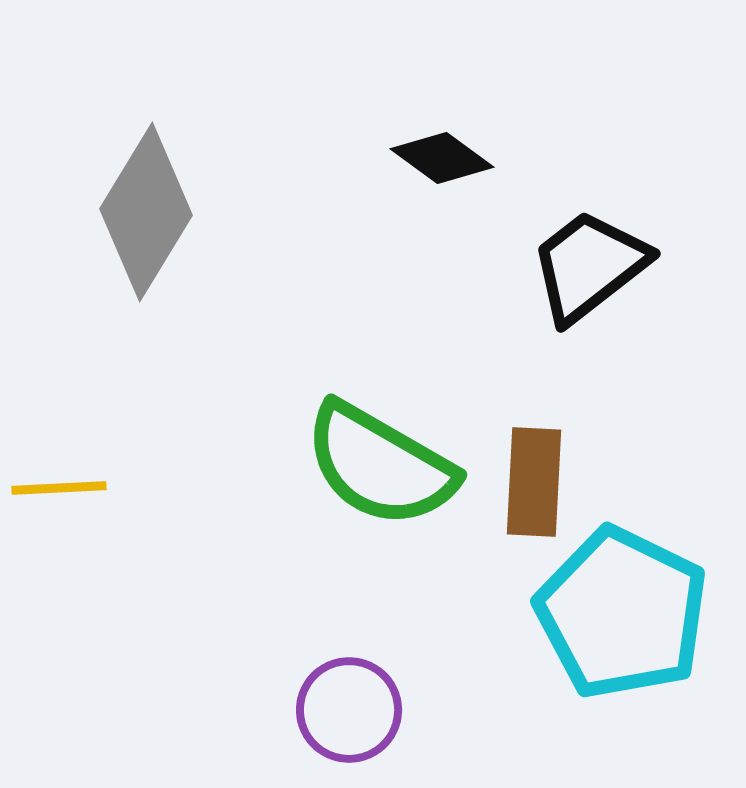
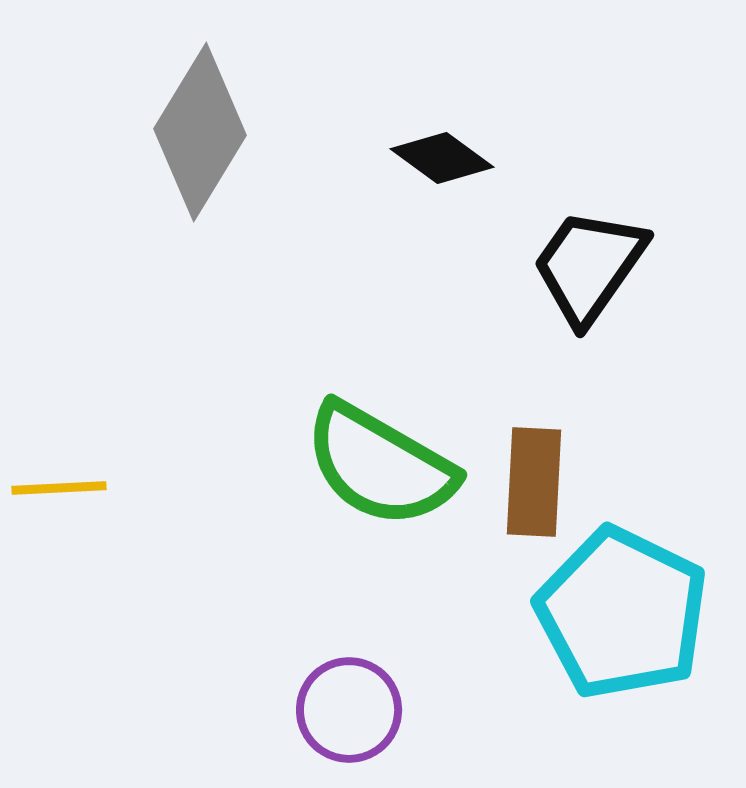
gray diamond: moved 54 px right, 80 px up
black trapezoid: rotated 17 degrees counterclockwise
